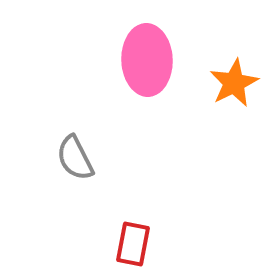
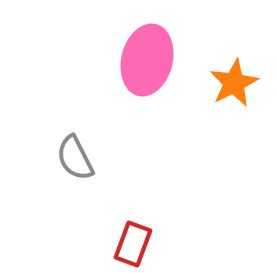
pink ellipse: rotated 16 degrees clockwise
red rectangle: rotated 9 degrees clockwise
